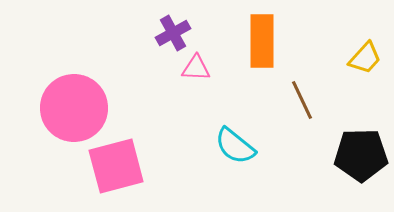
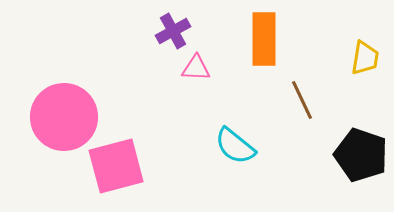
purple cross: moved 2 px up
orange rectangle: moved 2 px right, 2 px up
yellow trapezoid: rotated 33 degrees counterclockwise
pink circle: moved 10 px left, 9 px down
black pentagon: rotated 20 degrees clockwise
